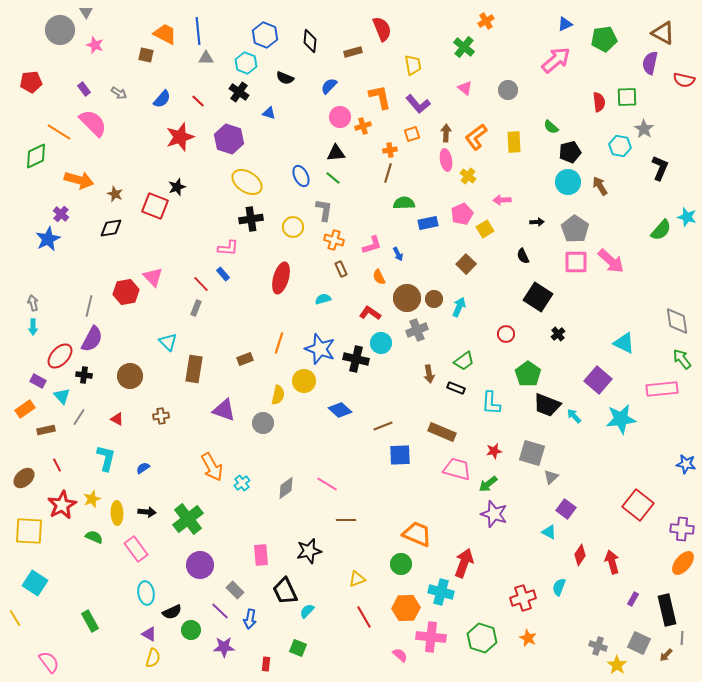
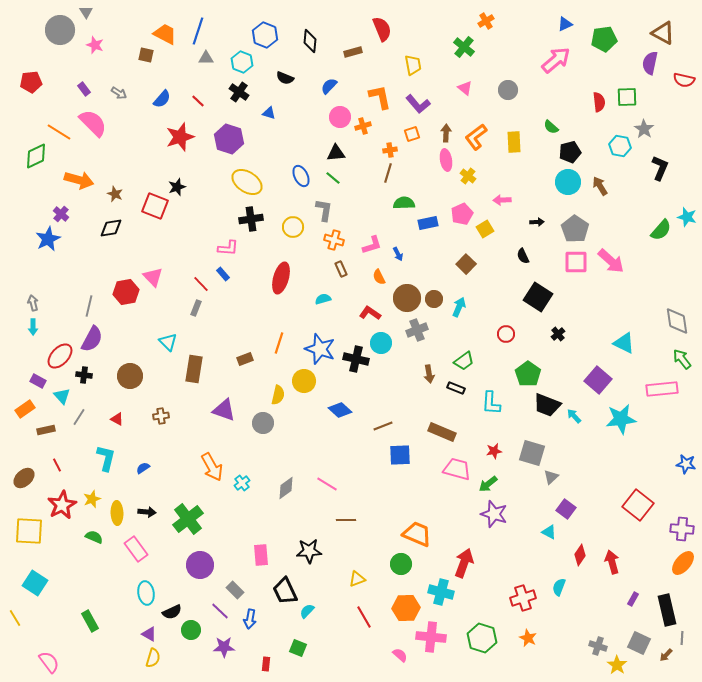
blue line at (198, 31): rotated 24 degrees clockwise
cyan hexagon at (246, 63): moved 4 px left, 1 px up
black star at (309, 551): rotated 10 degrees clockwise
